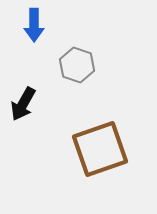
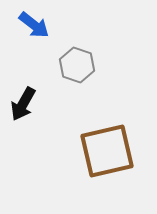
blue arrow: rotated 52 degrees counterclockwise
brown square: moved 7 px right, 2 px down; rotated 6 degrees clockwise
